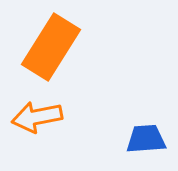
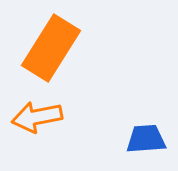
orange rectangle: moved 1 px down
